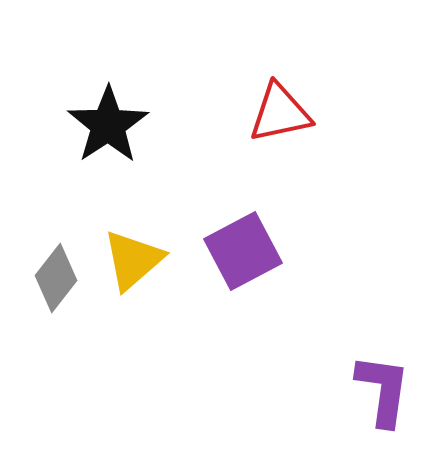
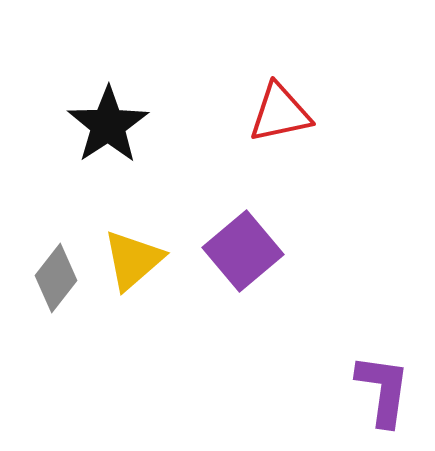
purple square: rotated 12 degrees counterclockwise
